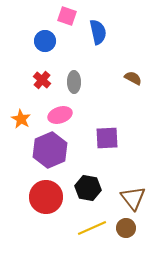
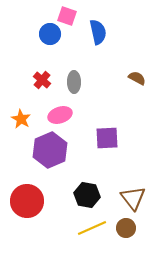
blue circle: moved 5 px right, 7 px up
brown semicircle: moved 4 px right
black hexagon: moved 1 px left, 7 px down
red circle: moved 19 px left, 4 px down
